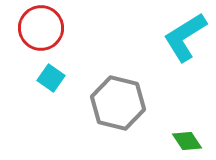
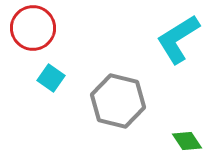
red circle: moved 8 px left
cyan L-shape: moved 7 px left, 2 px down
gray hexagon: moved 2 px up
